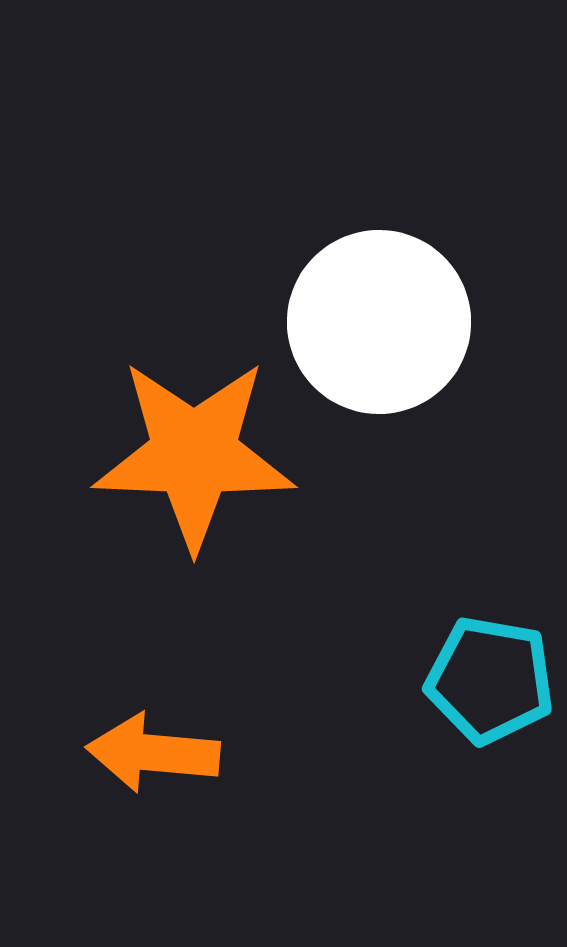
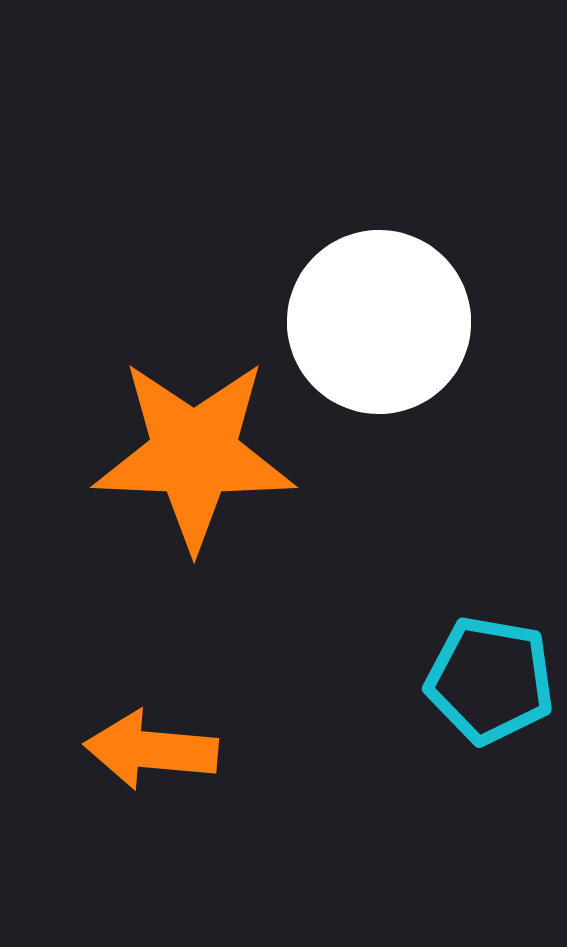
orange arrow: moved 2 px left, 3 px up
